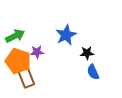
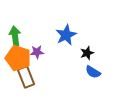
green arrow: rotated 72 degrees counterclockwise
black star: rotated 16 degrees counterclockwise
orange pentagon: moved 3 px up
blue semicircle: rotated 35 degrees counterclockwise
